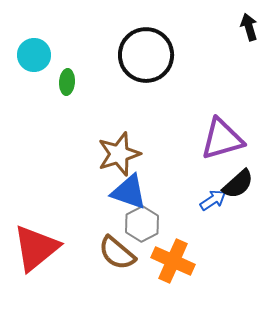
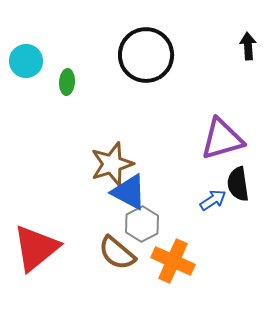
black arrow: moved 1 px left, 19 px down; rotated 12 degrees clockwise
cyan circle: moved 8 px left, 6 px down
brown star: moved 7 px left, 10 px down
black semicircle: rotated 124 degrees clockwise
blue triangle: rotated 9 degrees clockwise
